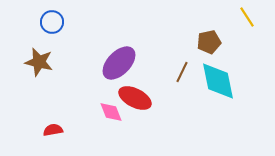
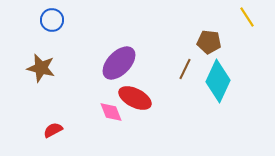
blue circle: moved 2 px up
brown pentagon: rotated 20 degrees clockwise
brown star: moved 2 px right, 6 px down
brown line: moved 3 px right, 3 px up
cyan diamond: rotated 36 degrees clockwise
red semicircle: rotated 18 degrees counterclockwise
